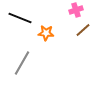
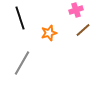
black line: rotated 50 degrees clockwise
orange star: moved 3 px right; rotated 21 degrees counterclockwise
